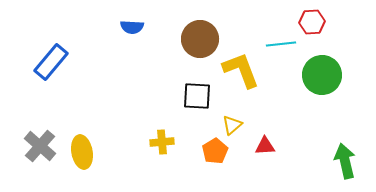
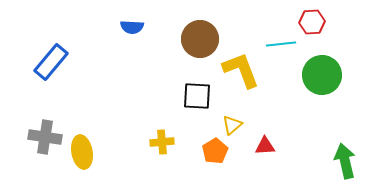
gray cross: moved 5 px right, 9 px up; rotated 32 degrees counterclockwise
